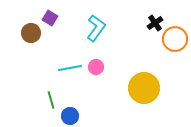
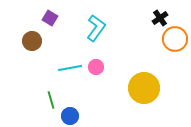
black cross: moved 5 px right, 5 px up
brown circle: moved 1 px right, 8 px down
